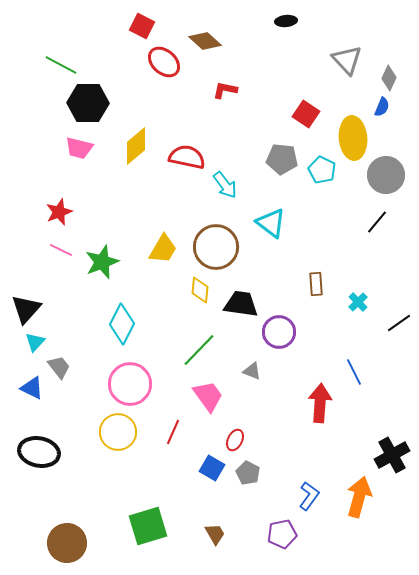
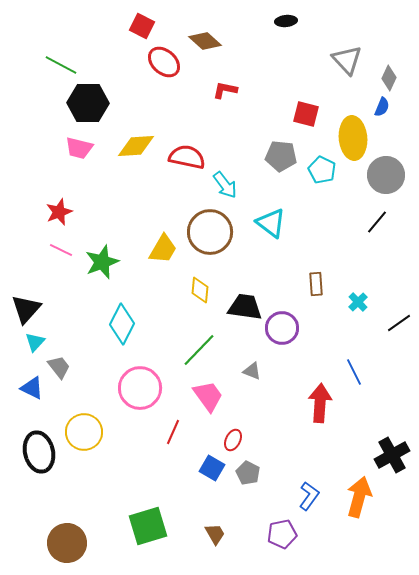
red square at (306, 114): rotated 20 degrees counterclockwise
yellow diamond at (136, 146): rotated 36 degrees clockwise
gray pentagon at (282, 159): moved 1 px left, 3 px up
brown circle at (216, 247): moved 6 px left, 15 px up
black trapezoid at (241, 304): moved 4 px right, 3 px down
purple circle at (279, 332): moved 3 px right, 4 px up
pink circle at (130, 384): moved 10 px right, 4 px down
yellow circle at (118, 432): moved 34 px left
red ellipse at (235, 440): moved 2 px left
black ellipse at (39, 452): rotated 66 degrees clockwise
